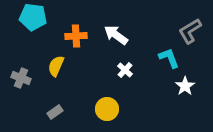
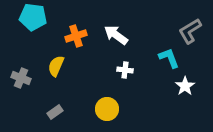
orange cross: rotated 15 degrees counterclockwise
white cross: rotated 35 degrees counterclockwise
